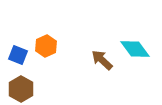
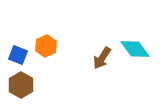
brown arrow: moved 2 px up; rotated 100 degrees counterclockwise
brown hexagon: moved 4 px up
